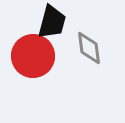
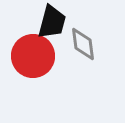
gray diamond: moved 6 px left, 4 px up
